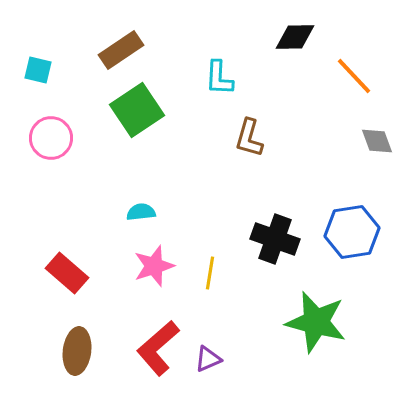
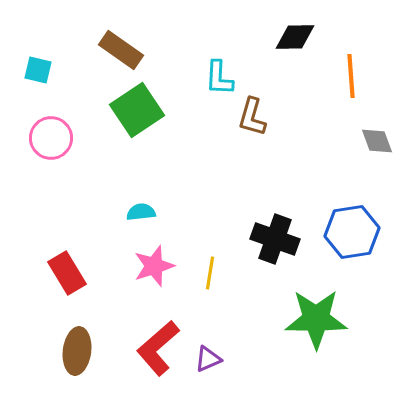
brown rectangle: rotated 69 degrees clockwise
orange line: moved 3 px left; rotated 39 degrees clockwise
brown L-shape: moved 3 px right, 21 px up
red rectangle: rotated 18 degrees clockwise
green star: moved 3 px up; rotated 14 degrees counterclockwise
